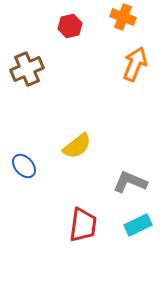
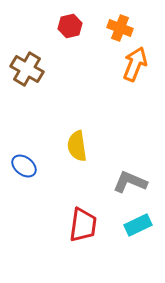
orange cross: moved 3 px left, 11 px down
brown cross: rotated 36 degrees counterclockwise
yellow semicircle: rotated 120 degrees clockwise
blue ellipse: rotated 10 degrees counterclockwise
